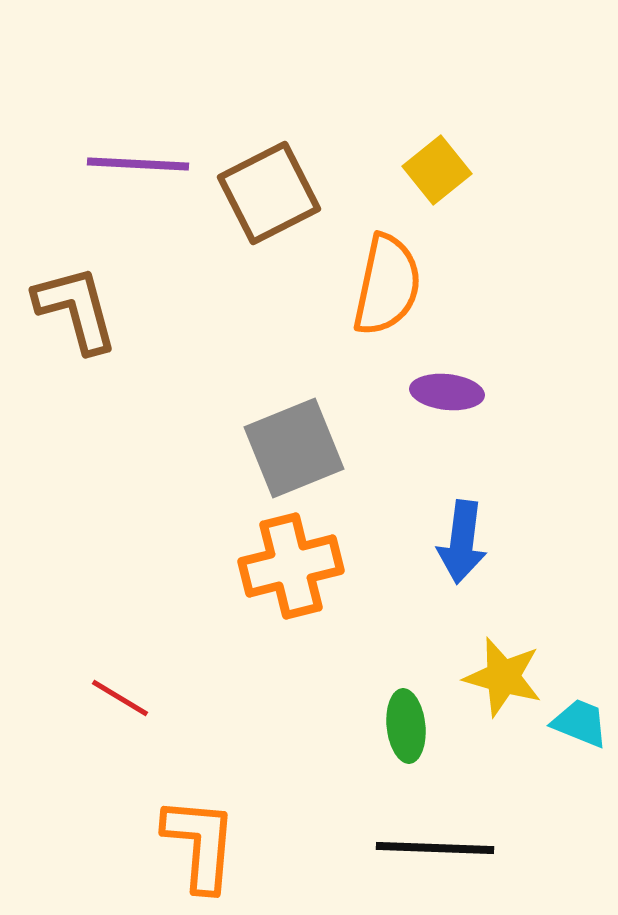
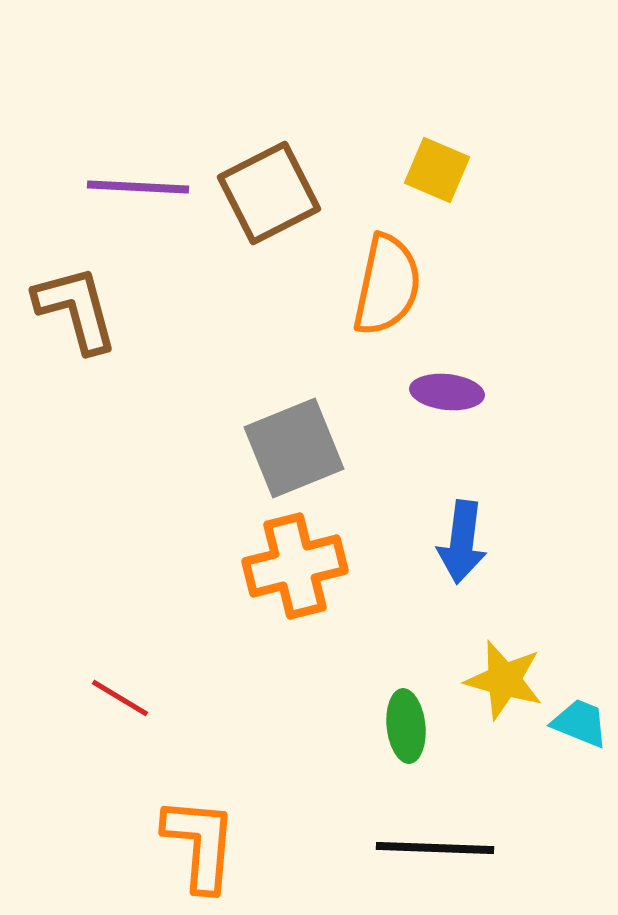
purple line: moved 23 px down
yellow square: rotated 28 degrees counterclockwise
orange cross: moved 4 px right
yellow star: moved 1 px right, 3 px down
